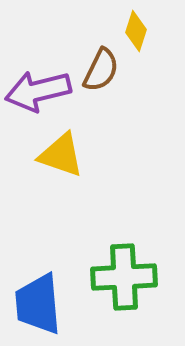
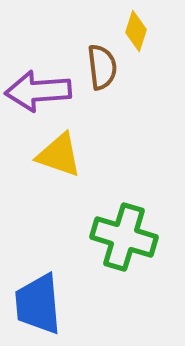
brown semicircle: moved 1 px right, 3 px up; rotated 33 degrees counterclockwise
purple arrow: rotated 10 degrees clockwise
yellow triangle: moved 2 px left
green cross: moved 40 px up; rotated 20 degrees clockwise
